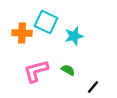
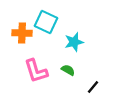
cyan star: moved 6 px down
pink L-shape: rotated 92 degrees counterclockwise
